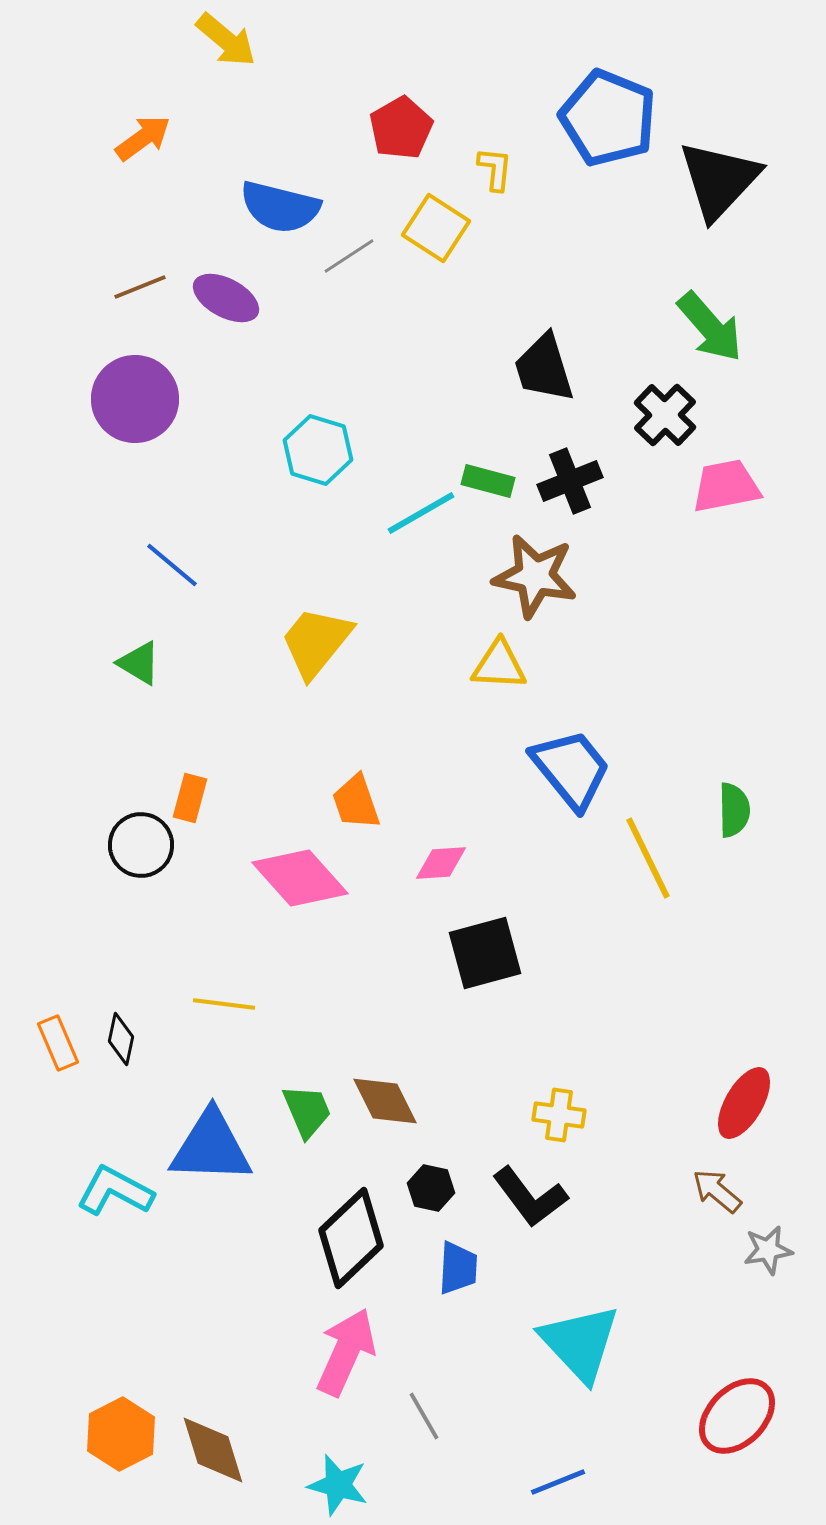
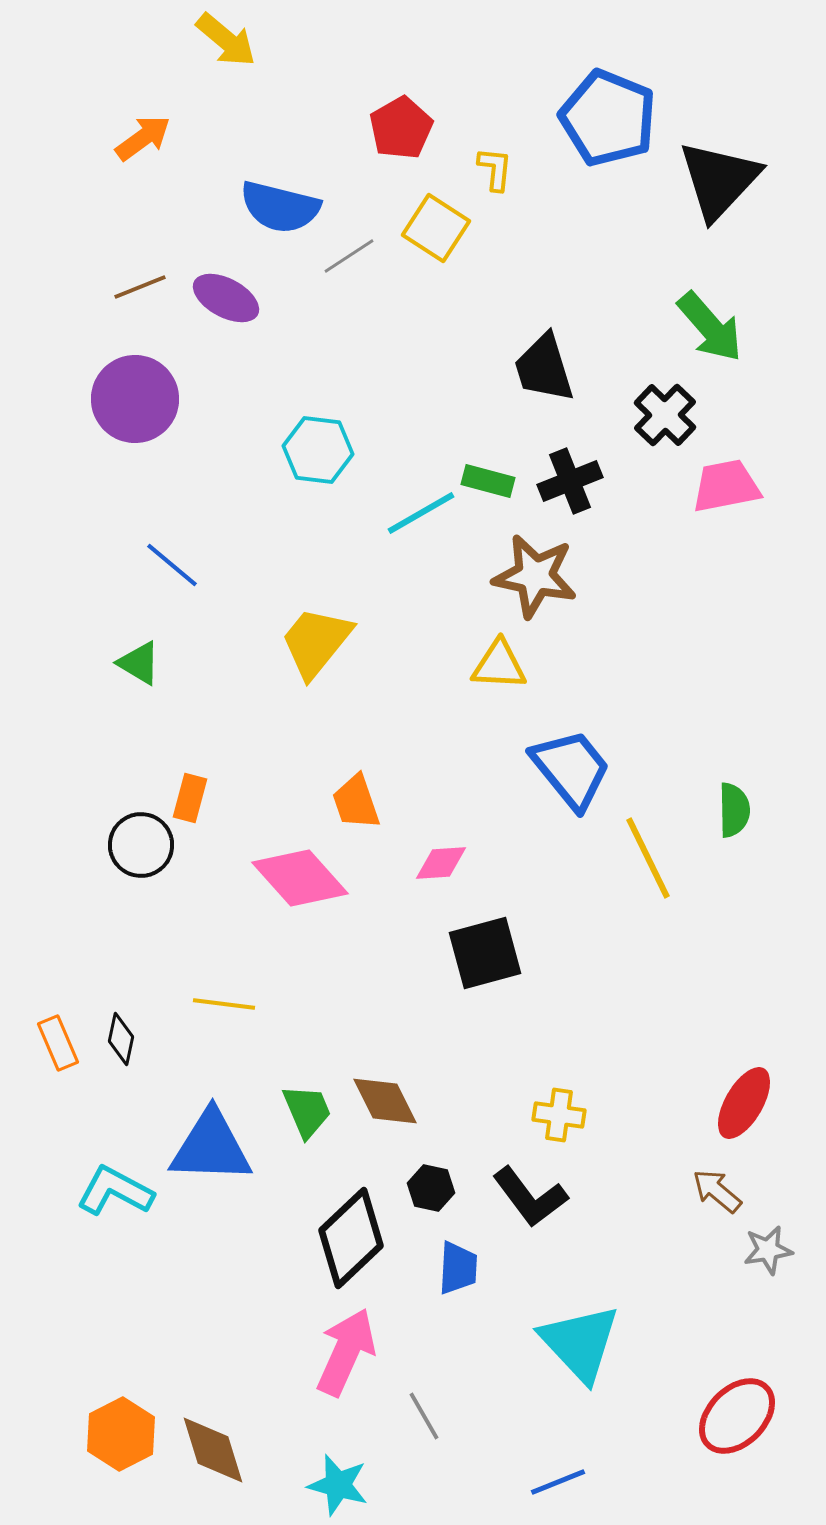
cyan hexagon at (318, 450): rotated 10 degrees counterclockwise
